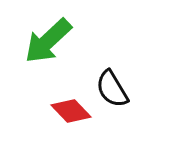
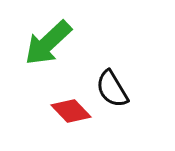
green arrow: moved 2 px down
